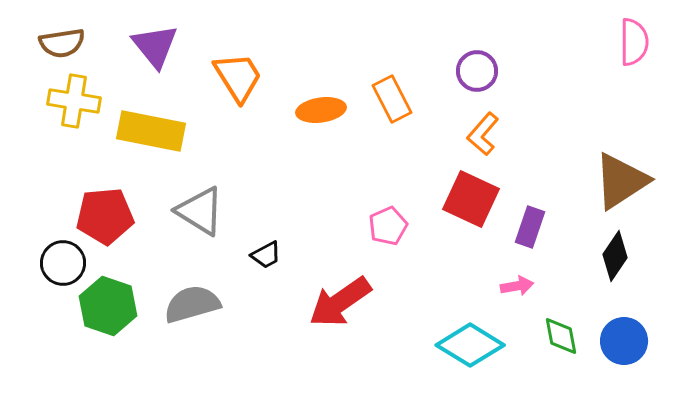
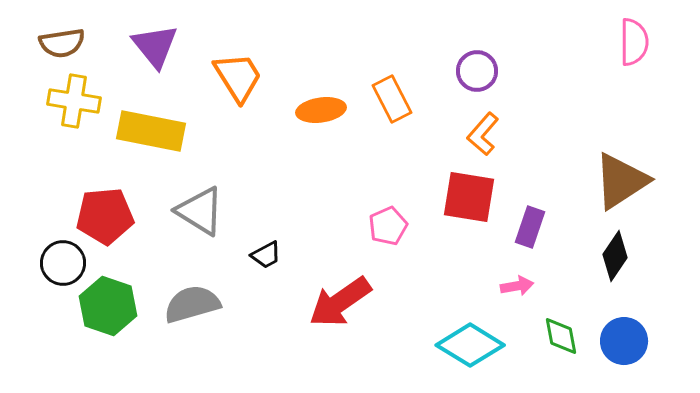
red square: moved 2 px left, 2 px up; rotated 16 degrees counterclockwise
